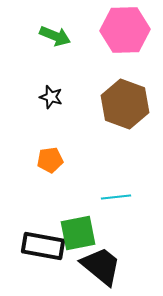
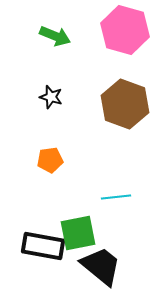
pink hexagon: rotated 18 degrees clockwise
